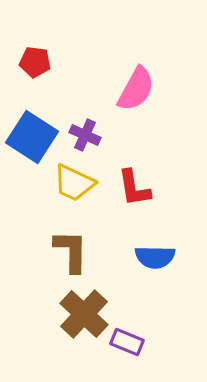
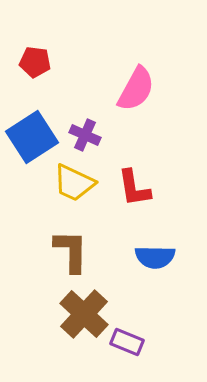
blue square: rotated 24 degrees clockwise
